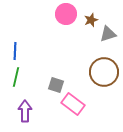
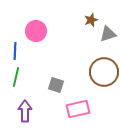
pink circle: moved 30 px left, 17 px down
pink rectangle: moved 5 px right, 5 px down; rotated 50 degrees counterclockwise
